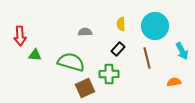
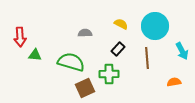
yellow semicircle: rotated 120 degrees clockwise
gray semicircle: moved 1 px down
red arrow: moved 1 px down
brown line: rotated 10 degrees clockwise
